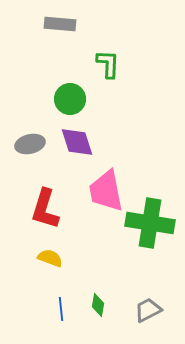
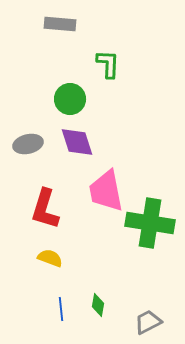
gray ellipse: moved 2 px left
gray trapezoid: moved 12 px down
